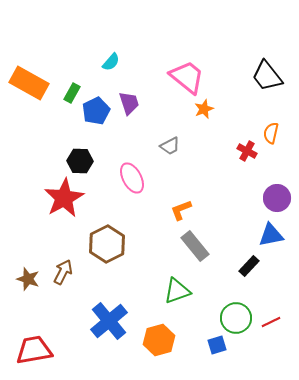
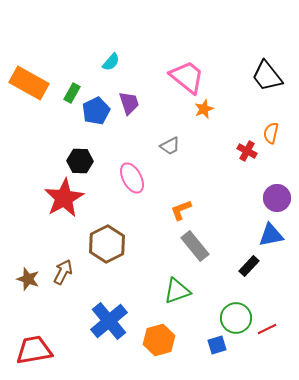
red line: moved 4 px left, 7 px down
